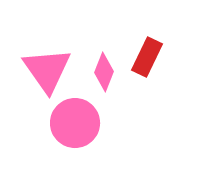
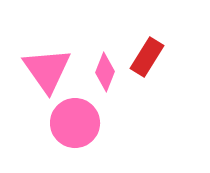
red rectangle: rotated 6 degrees clockwise
pink diamond: moved 1 px right
